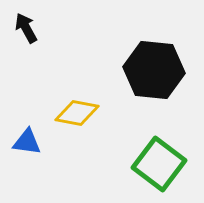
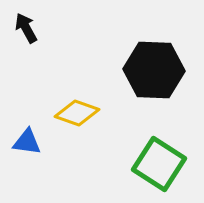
black hexagon: rotated 4 degrees counterclockwise
yellow diamond: rotated 9 degrees clockwise
green square: rotated 4 degrees counterclockwise
